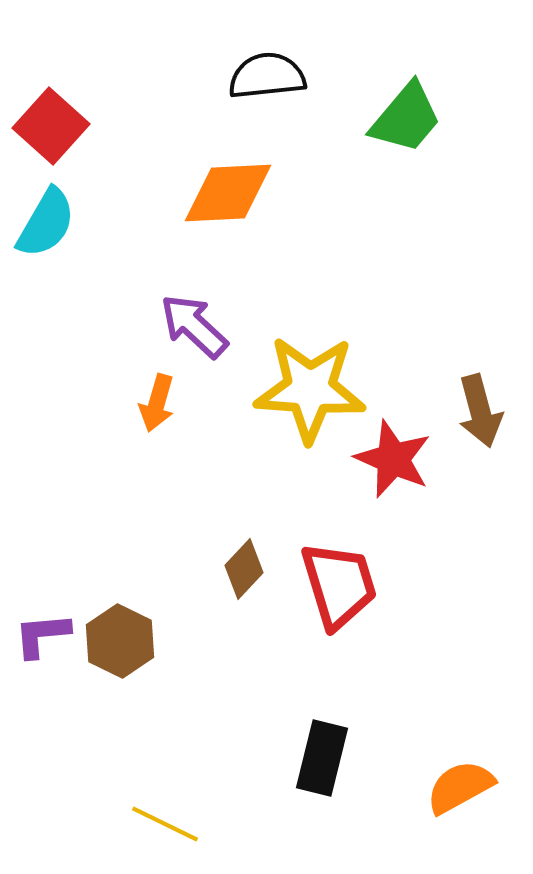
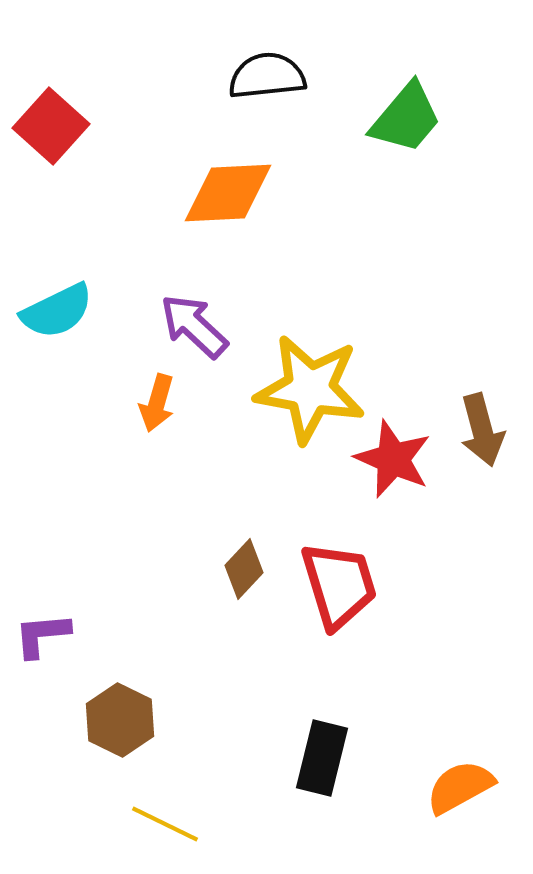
cyan semicircle: moved 11 px right, 88 px down; rotated 34 degrees clockwise
yellow star: rotated 6 degrees clockwise
brown arrow: moved 2 px right, 19 px down
brown hexagon: moved 79 px down
